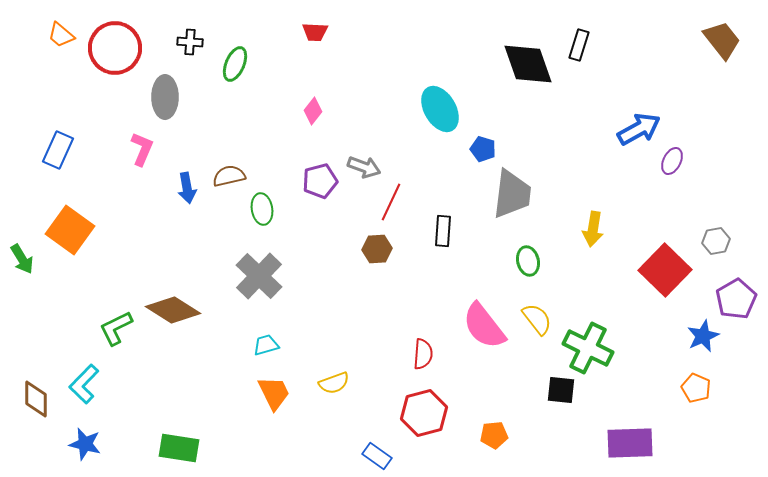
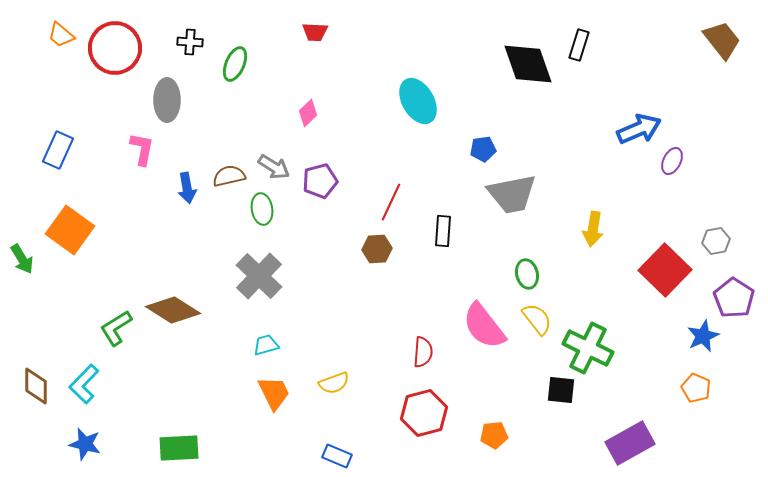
gray ellipse at (165, 97): moved 2 px right, 3 px down
cyan ellipse at (440, 109): moved 22 px left, 8 px up
pink diamond at (313, 111): moved 5 px left, 2 px down; rotated 8 degrees clockwise
blue arrow at (639, 129): rotated 6 degrees clockwise
pink L-shape at (142, 149): rotated 12 degrees counterclockwise
blue pentagon at (483, 149): rotated 25 degrees counterclockwise
gray arrow at (364, 167): moved 90 px left; rotated 12 degrees clockwise
gray trapezoid at (512, 194): rotated 72 degrees clockwise
green ellipse at (528, 261): moved 1 px left, 13 px down
purple pentagon at (736, 299): moved 2 px left, 1 px up; rotated 9 degrees counterclockwise
green L-shape at (116, 328): rotated 6 degrees counterclockwise
red semicircle at (423, 354): moved 2 px up
brown diamond at (36, 399): moved 13 px up
purple rectangle at (630, 443): rotated 27 degrees counterclockwise
green rectangle at (179, 448): rotated 12 degrees counterclockwise
blue rectangle at (377, 456): moved 40 px left; rotated 12 degrees counterclockwise
